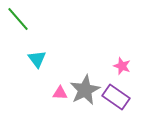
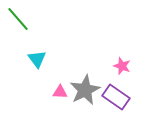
pink triangle: moved 1 px up
